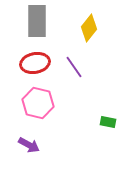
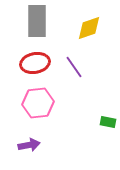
yellow diamond: rotated 32 degrees clockwise
pink hexagon: rotated 20 degrees counterclockwise
purple arrow: rotated 40 degrees counterclockwise
